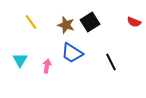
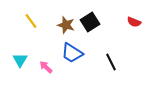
yellow line: moved 1 px up
pink arrow: moved 1 px left, 1 px down; rotated 56 degrees counterclockwise
